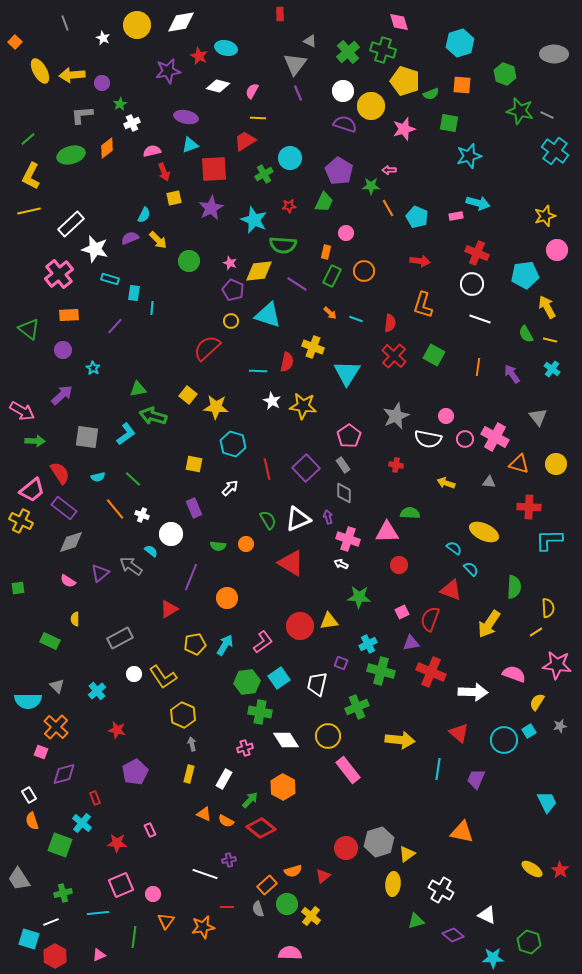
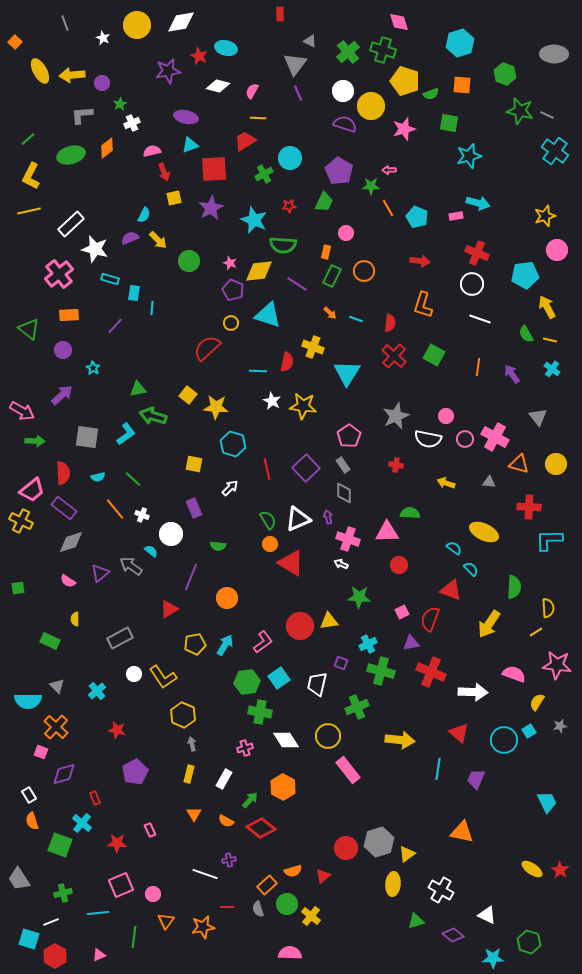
yellow circle at (231, 321): moved 2 px down
red semicircle at (60, 473): moved 3 px right; rotated 30 degrees clockwise
orange circle at (246, 544): moved 24 px right
orange triangle at (204, 814): moved 10 px left; rotated 35 degrees clockwise
